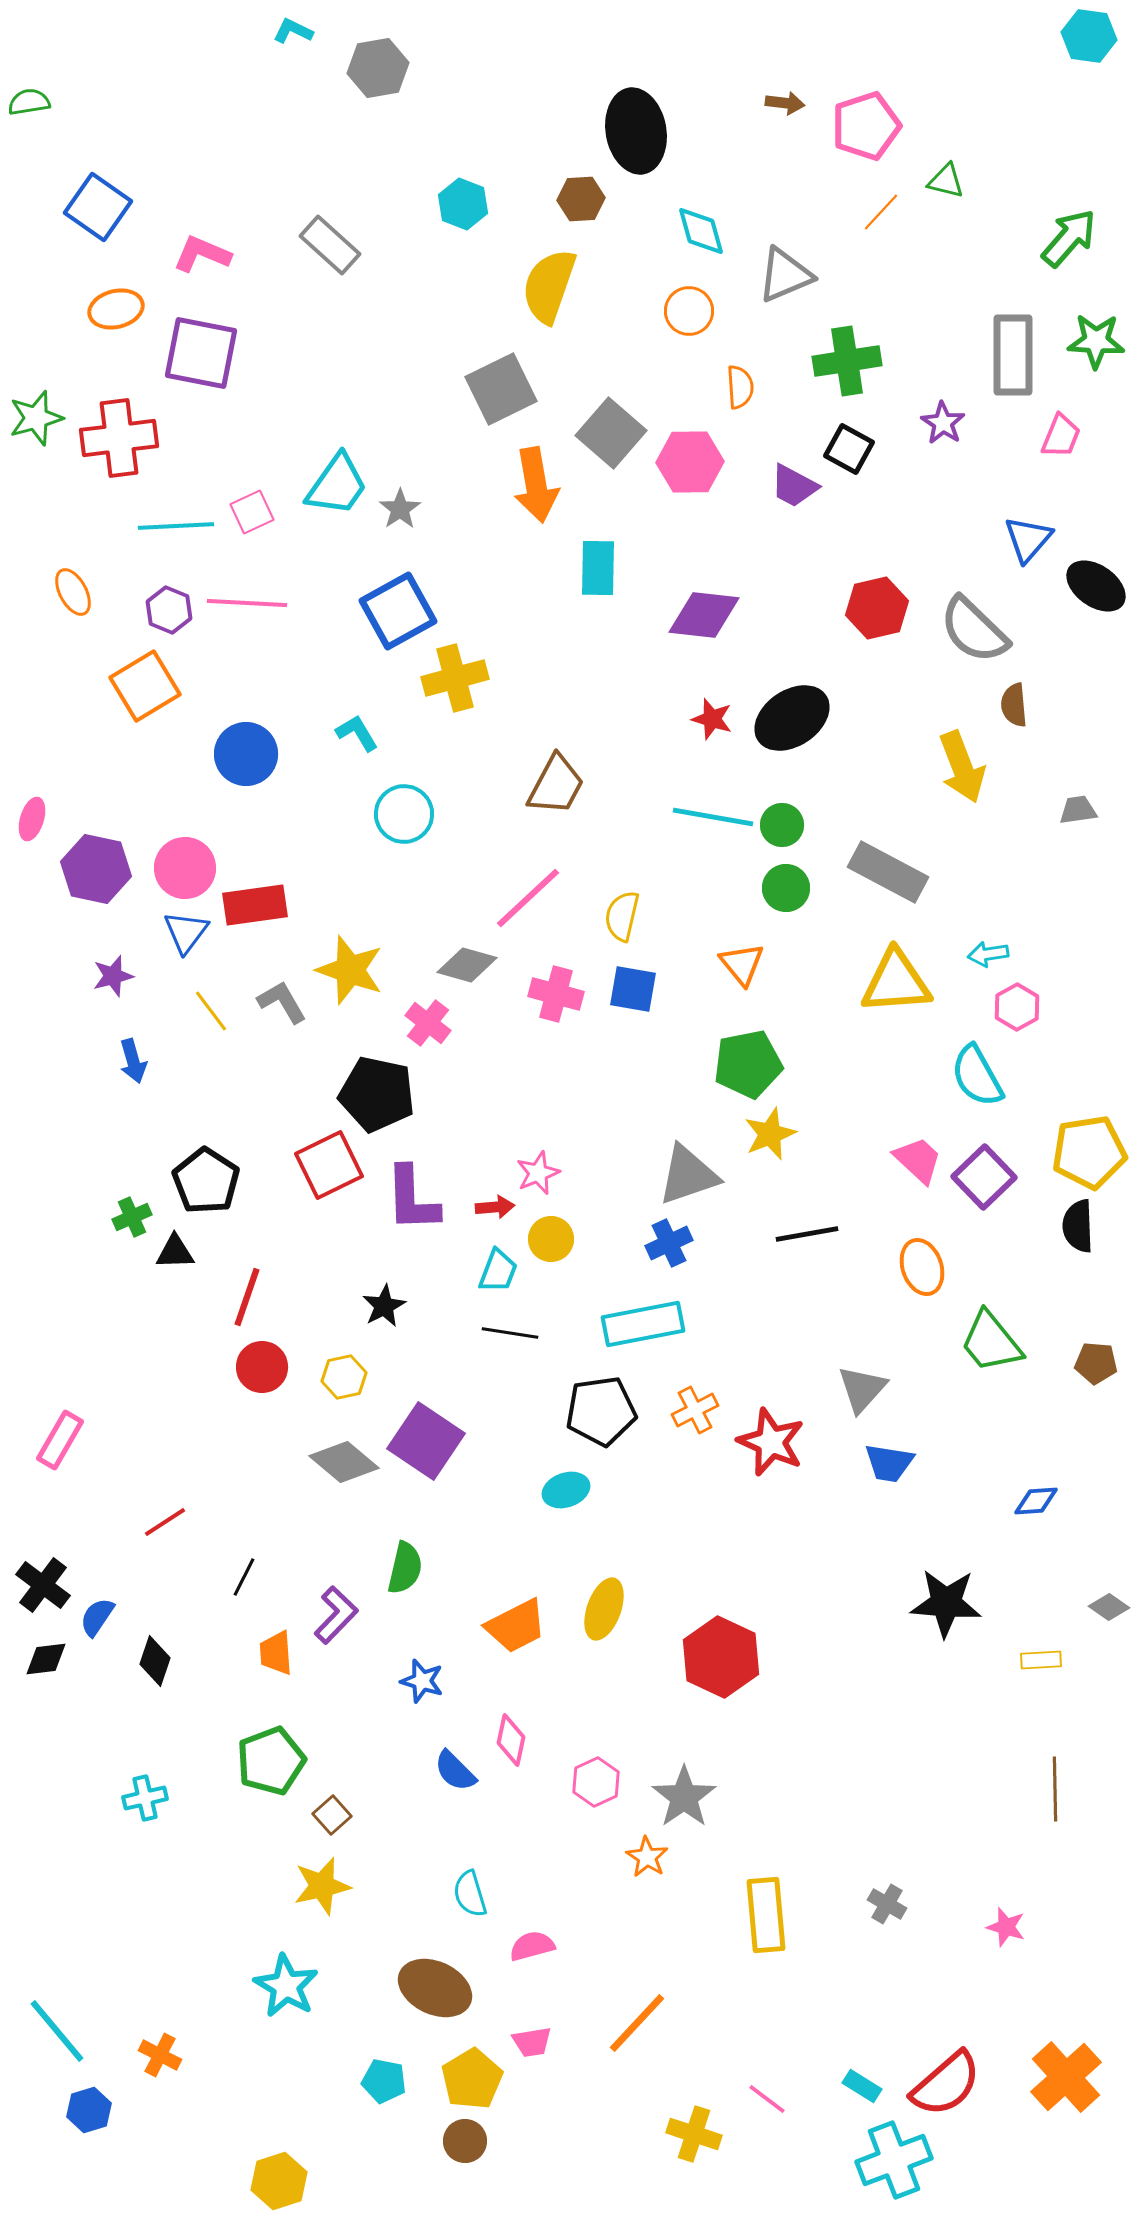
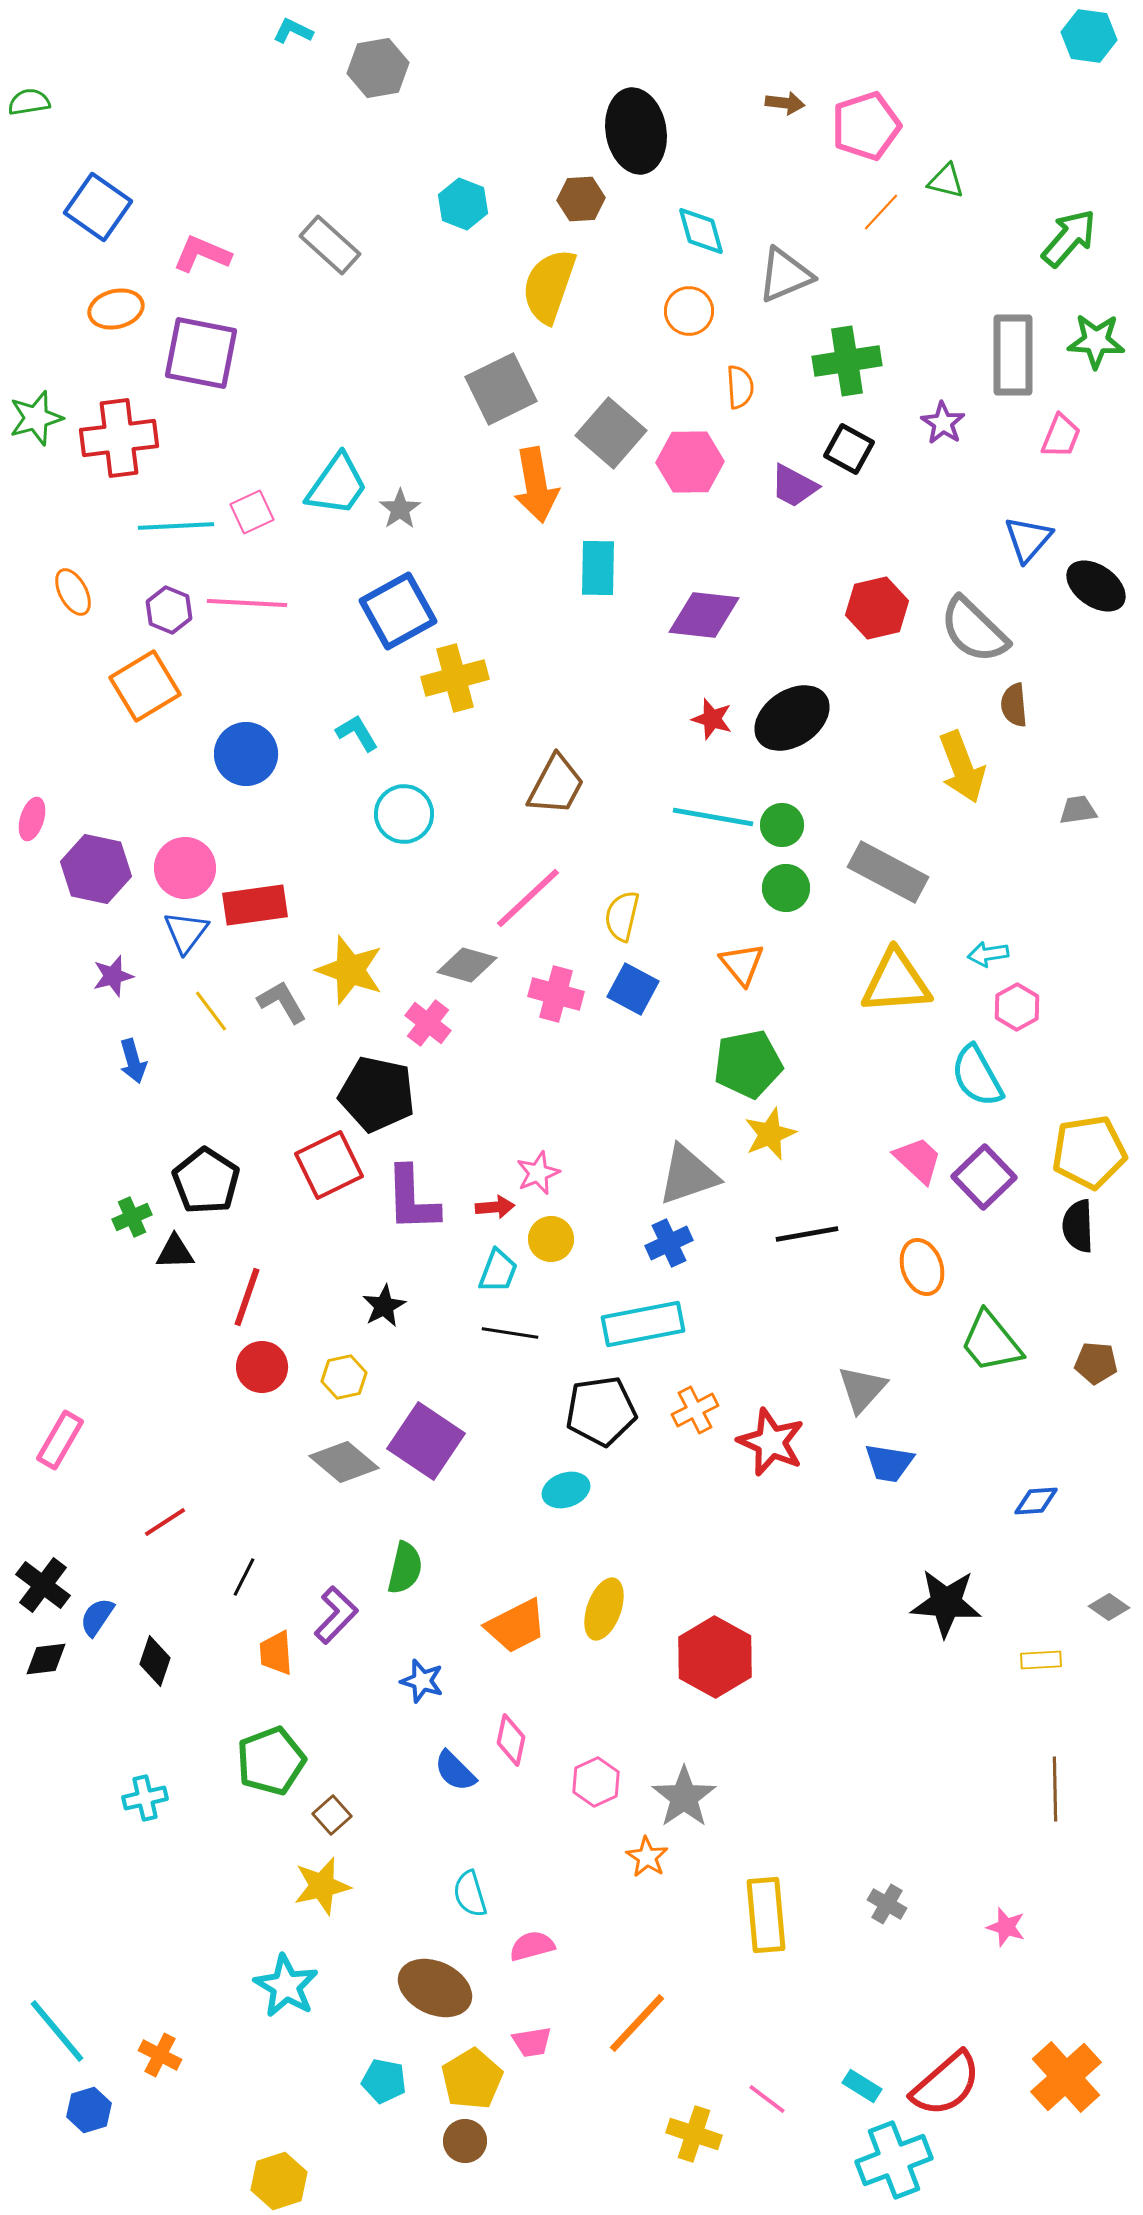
blue square at (633, 989): rotated 18 degrees clockwise
red hexagon at (721, 1657): moved 6 px left; rotated 4 degrees clockwise
